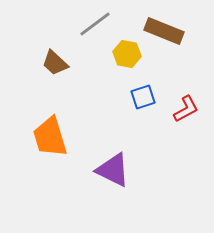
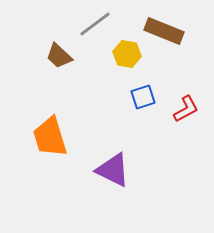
brown trapezoid: moved 4 px right, 7 px up
